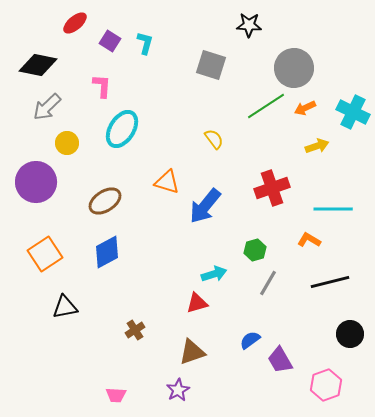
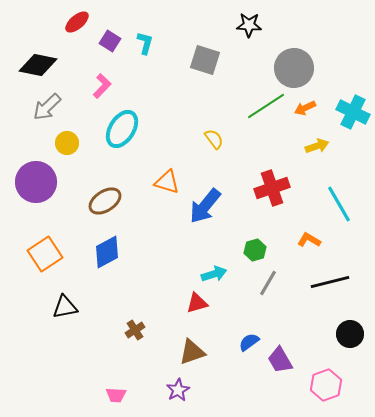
red ellipse: moved 2 px right, 1 px up
gray square: moved 6 px left, 5 px up
pink L-shape: rotated 40 degrees clockwise
cyan line: moved 6 px right, 5 px up; rotated 60 degrees clockwise
blue semicircle: moved 1 px left, 2 px down
